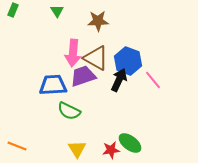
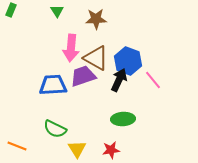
green rectangle: moved 2 px left
brown star: moved 2 px left, 2 px up
pink arrow: moved 2 px left, 5 px up
green semicircle: moved 14 px left, 18 px down
green ellipse: moved 7 px left, 24 px up; rotated 40 degrees counterclockwise
